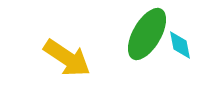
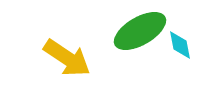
green ellipse: moved 7 px left, 3 px up; rotated 30 degrees clockwise
